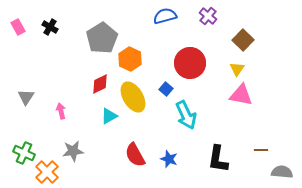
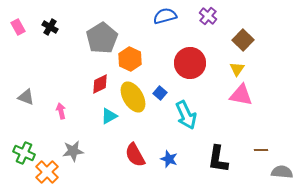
blue square: moved 6 px left, 4 px down
gray triangle: rotated 42 degrees counterclockwise
